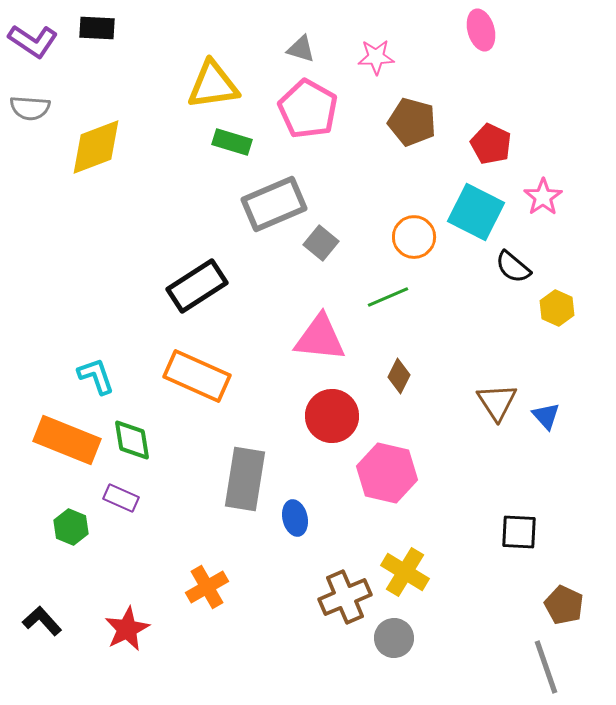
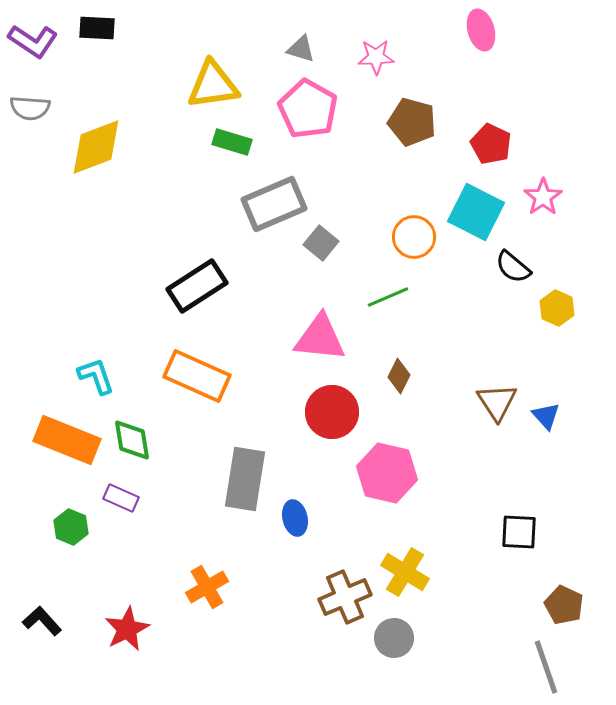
red circle at (332, 416): moved 4 px up
